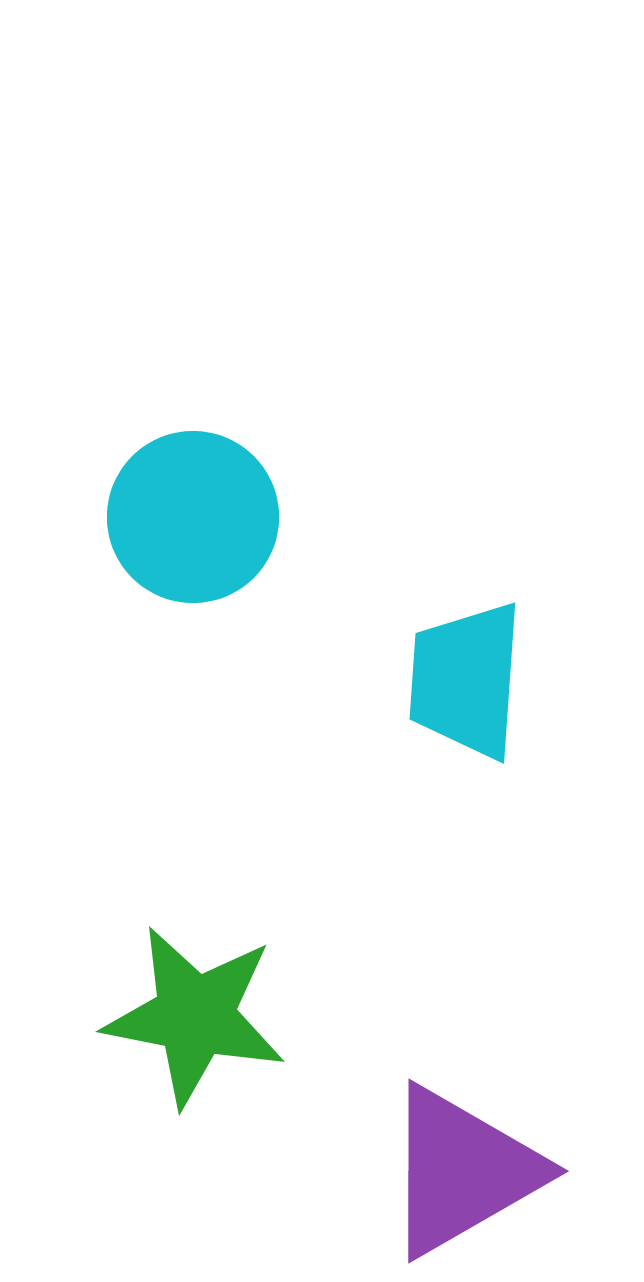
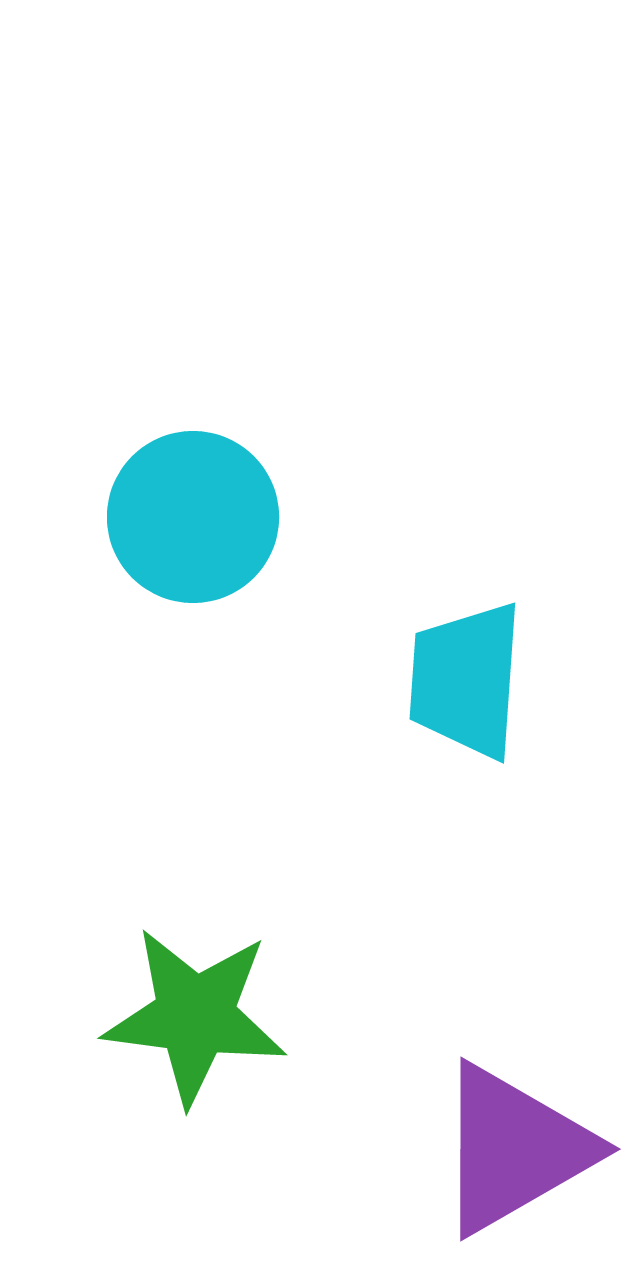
green star: rotated 4 degrees counterclockwise
purple triangle: moved 52 px right, 22 px up
